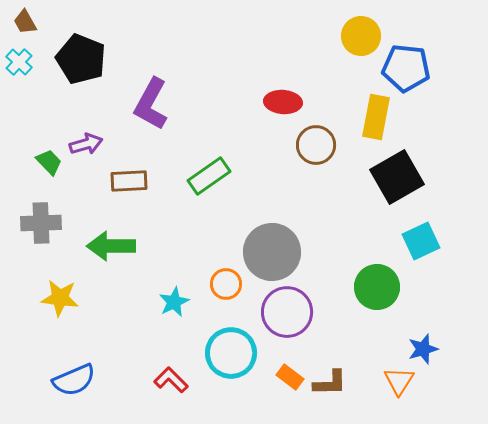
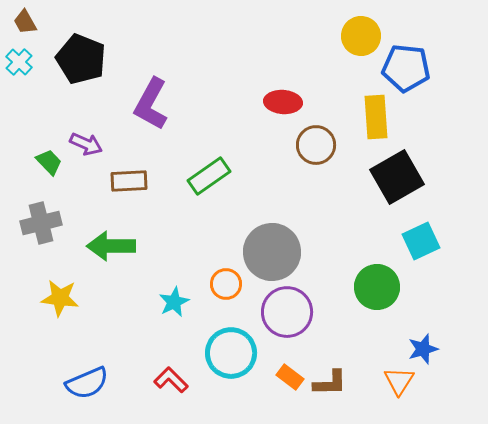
yellow rectangle: rotated 15 degrees counterclockwise
purple arrow: rotated 40 degrees clockwise
gray cross: rotated 12 degrees counterclockwise
blue semicircle: moved 13 px right, 3 px down
